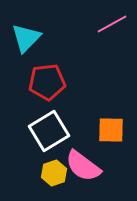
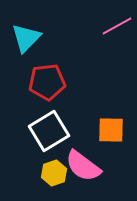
pink line: moved 5 px right, 2 px down
